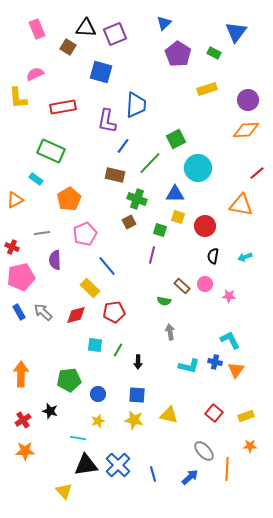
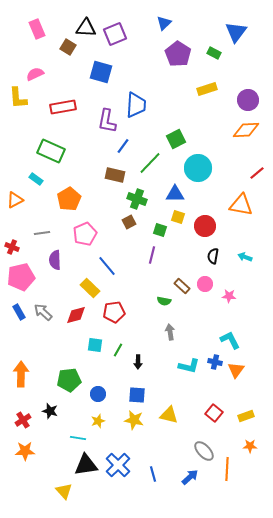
cyan arrow at (245, 257): rotated 40 degrees clockwise
